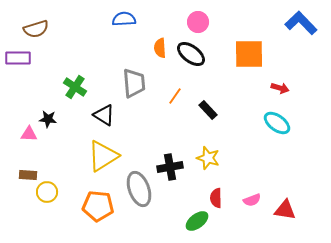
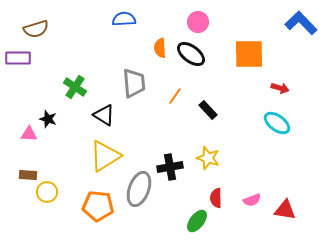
black star: rotated 12 degrees clockwise
yellow triangle: moved 2 px right
gray ellipse: rotated 40 degrees clockwise
green ellipse: rotated 15 degrees counterclockwise
